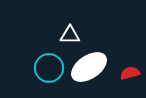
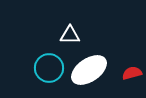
white ellipse: moved 3 px down
red semicircle: moved 2 px right
